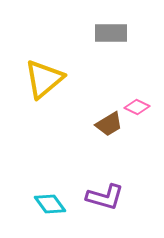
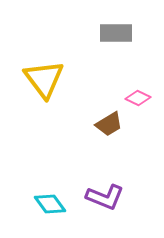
gray rectangle: moved 5 px right
yellow triangle: rotated 27 degrees counterclockwise
pink diamond: moved 1 px right, 9 px up
purple L-shape: rotated 6 degrees clockwise
